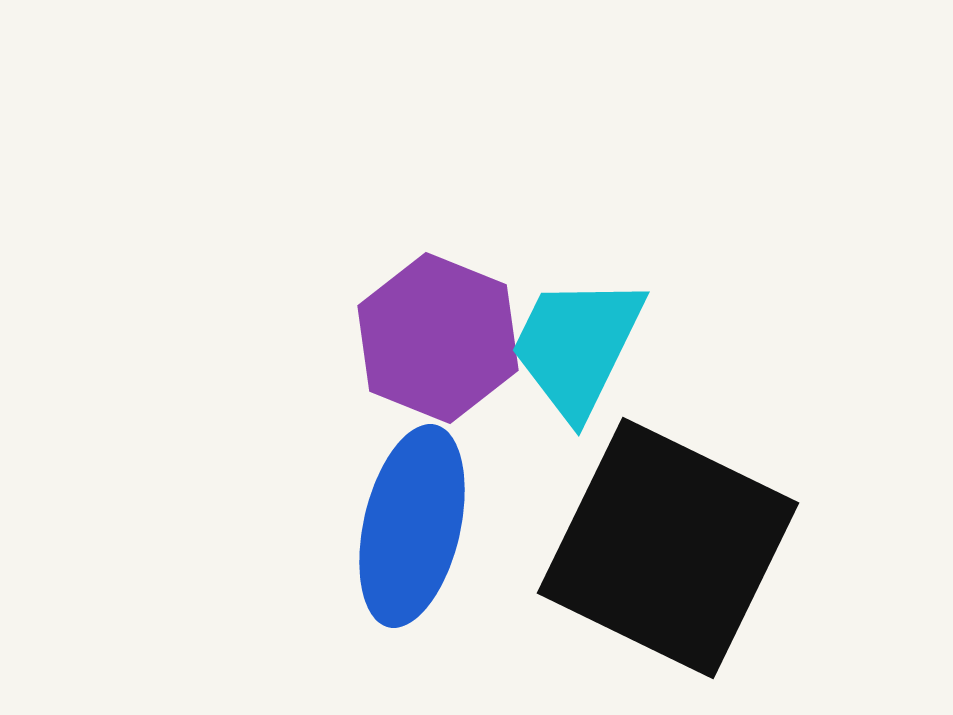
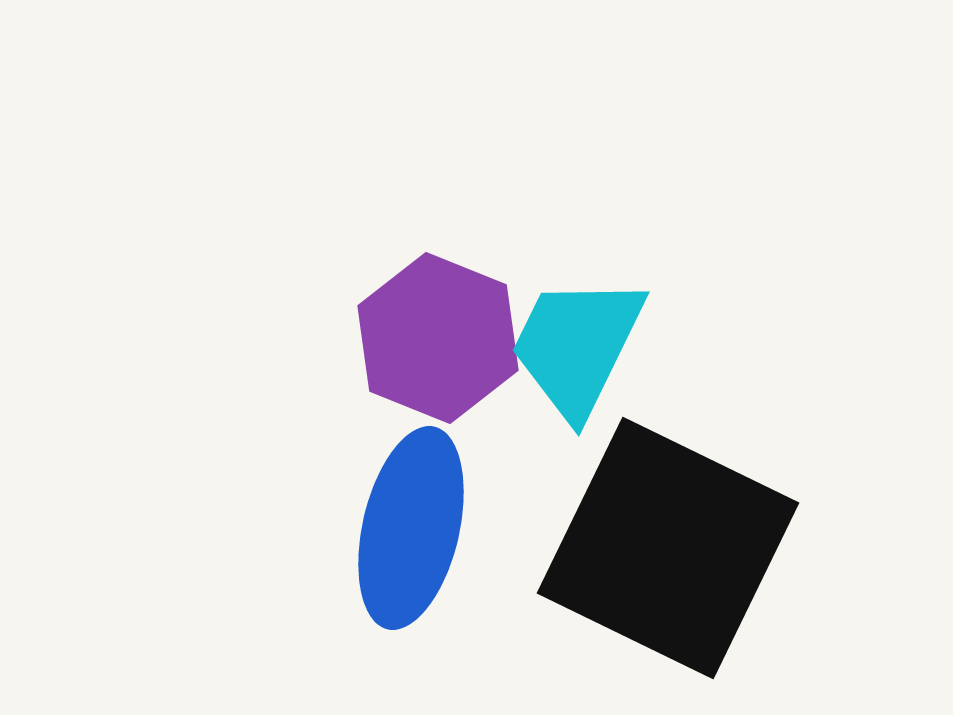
blue ellipse: moved 1 px left, 2 px down
